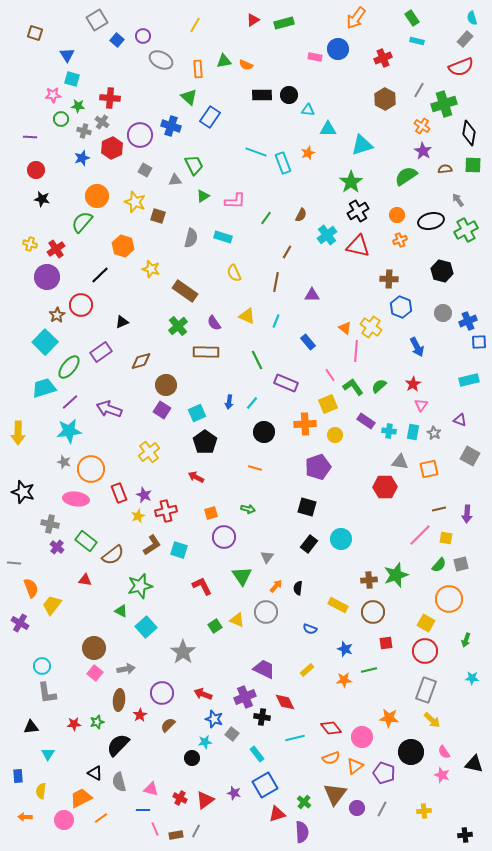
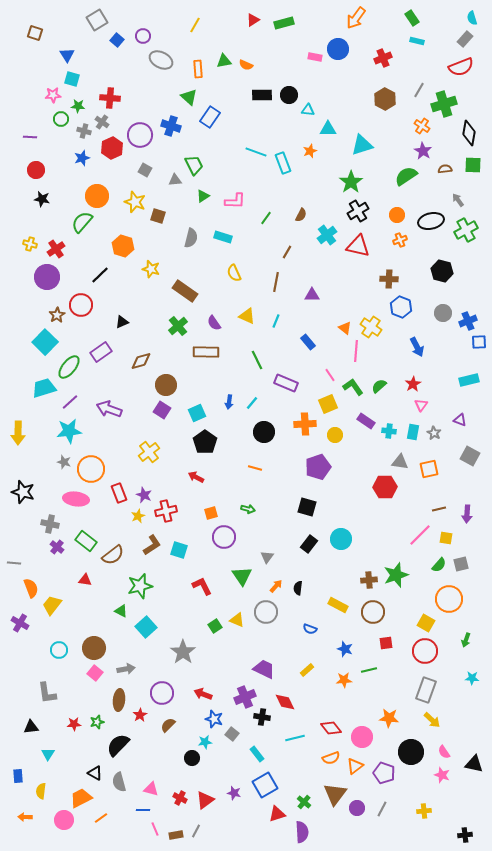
orange star at (308, 153): moved 2 px right, 2 px up
cyan circle at (42, 666): moved 17 px right, 16 px up
